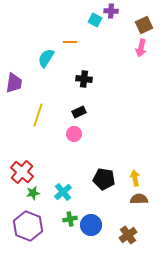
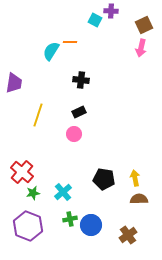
cyan semicircle: moved 5 px right, 7 px up
black cross: moved 3 px left, 1 px down
